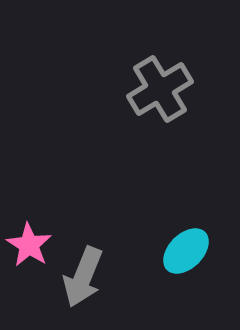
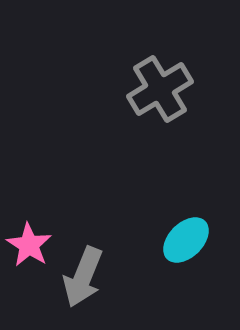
cyan ellipse: moved 11 px up
